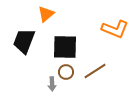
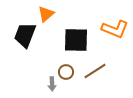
black trapezoid: moved 1 px right, 6 px up
black square: moved 11 px right, 7 px up
